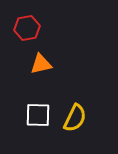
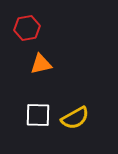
yellow semicircle: rotated 36 degrees clockwise
